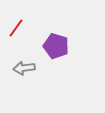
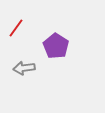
purple pentagon: rotated 15 degrees clockwise
